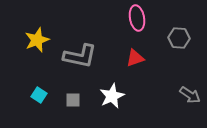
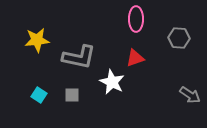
pink ellipse: moved 1 px left, 1 px down; rotated 10 degrees clockwise
yellow star: rotated 15 degrees clockwise
gray L-shape: moved 1 px left, 1 px down
white star: moved 14 px up; rotated 20 degrees counterclockwise
gray square: moved 1 px left, 5 px up
